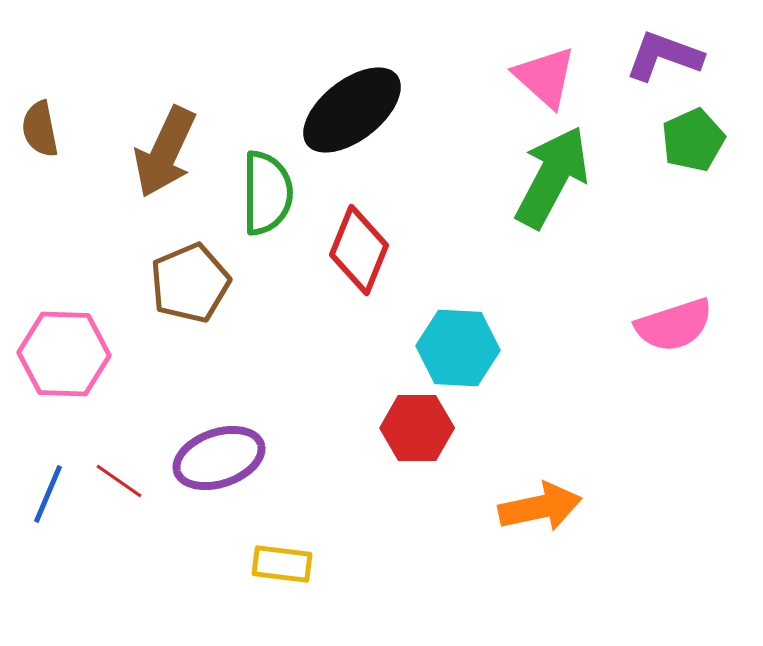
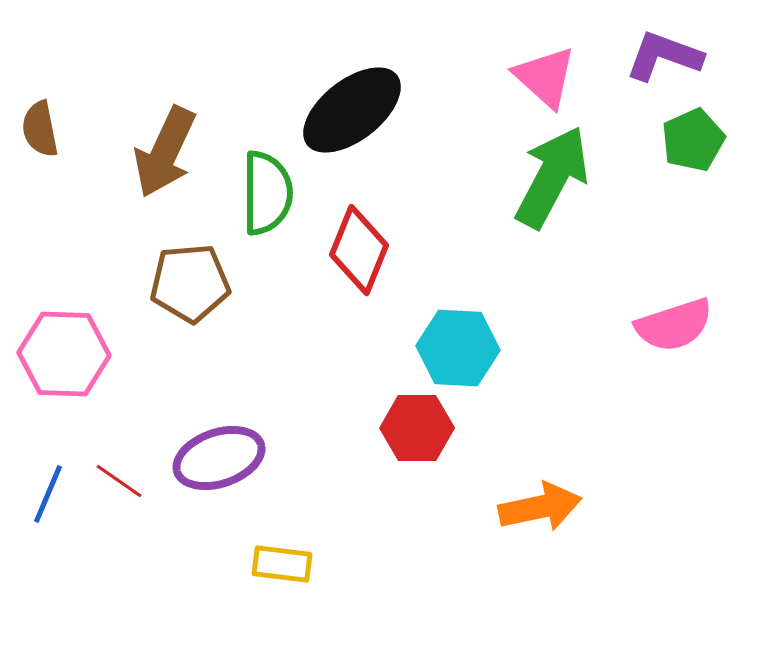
brown pentagon: rotated 18 degrees clockwise
